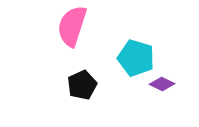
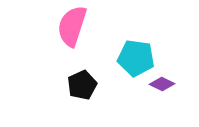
cyan pentagon: rotated 9 degrees counterclockwise
